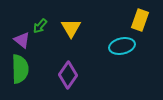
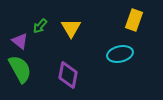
yellow rectangle: moved 6 px left
purple triangle: moved 2 px left, 1 px down
cyan ellipse: moved 2 px left, 8 px down
green semicircle: rotated 28 degrees counterclockwise
purple diamond: rotated 24 degrees counterclockwise
